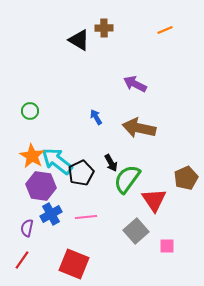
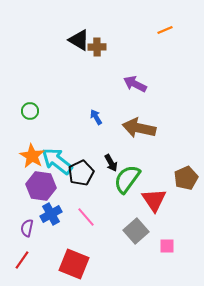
brown cross: moved 7 px left, 19 px down
pink line: rotated 55 degrees clockwise
